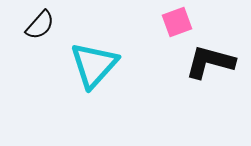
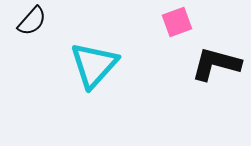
black semicircle: moved 8 px left, 4 px up
black L-shape: moved 6 px right, 2 px down
